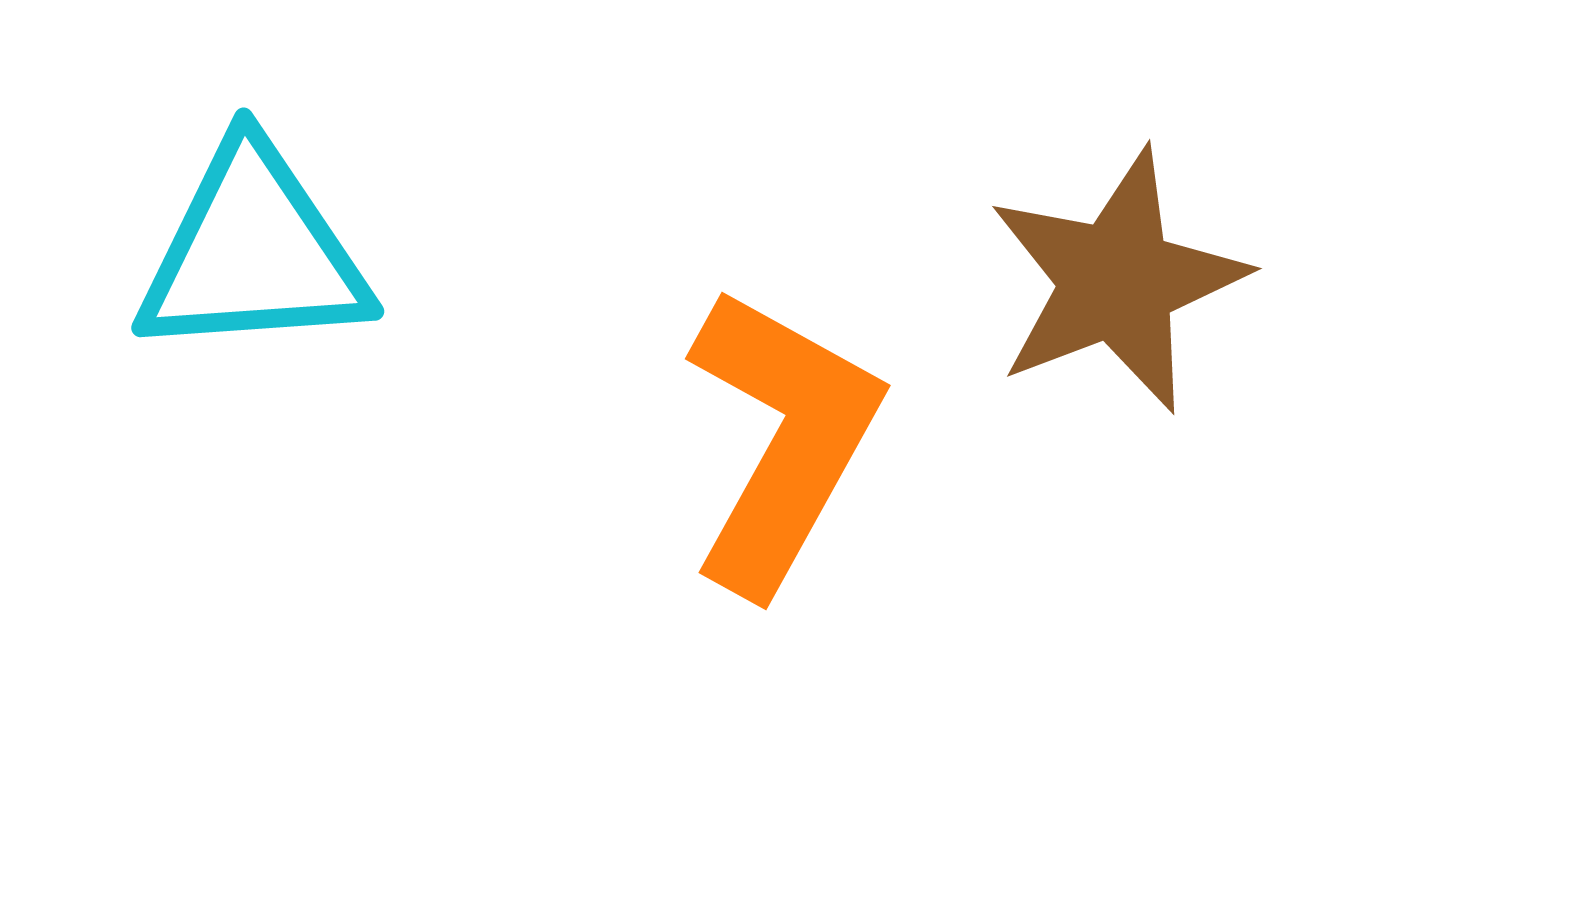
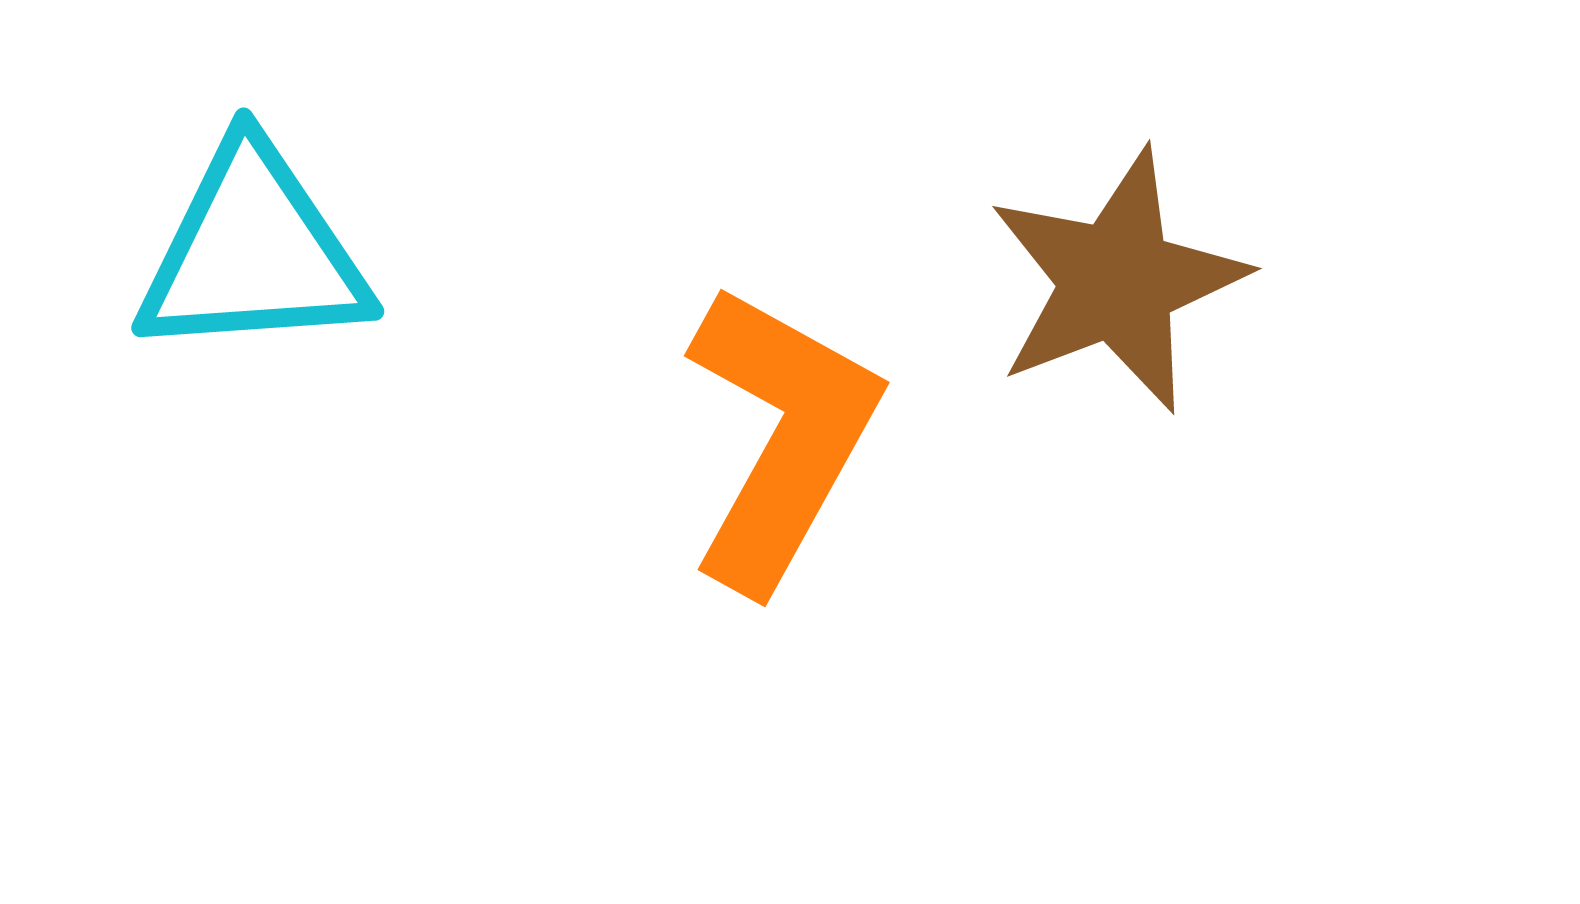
orange L-shape: moved 1 px left, 3 px up
